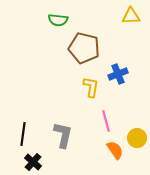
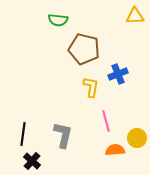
yellow triangle: moved 4 px right
brown pentagon: moved 1 px down
orange semicircle: rotated 60 degrees counterclockwise
black cross: moved 1 px left, 1 px up
